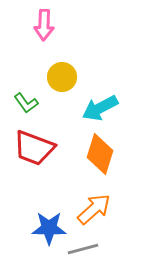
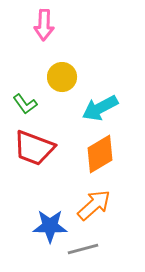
green L-shape: moved 1 px left, 1 px down
orange diamond: rotated 42 degrees clockwise
orange arrow: moved 4 px up
blue star: moved 1 px right, 2 px up
